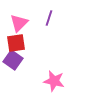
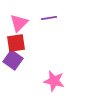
purple line: rotated 63 degrees clockwise
